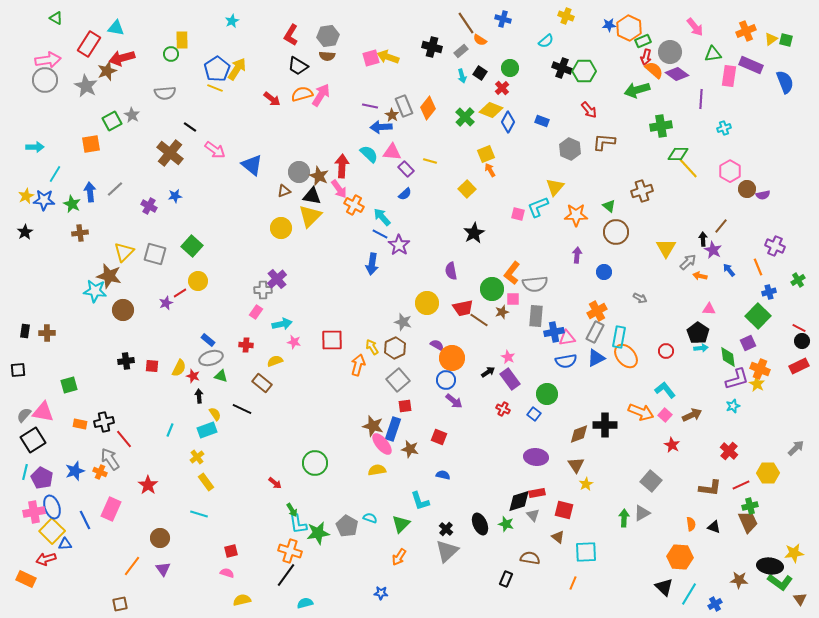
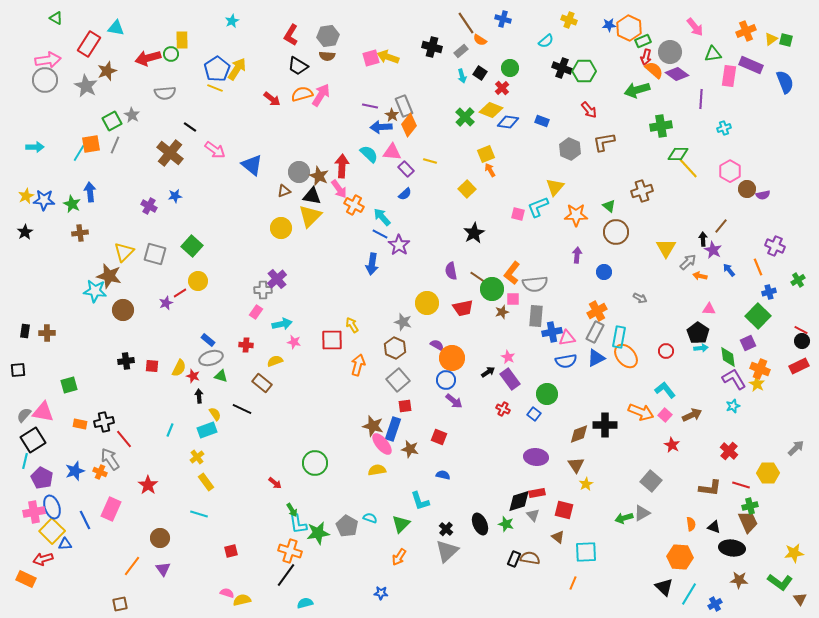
yellow cross at (566, 16): moved 3 px right, 4 px down
red arrow at (122, 58): moved 26 px right
orange diamond at (428, 108): moved 19 px left, 17 px down
blue diamond at (508, 122): rotated 70 degrees clockwise
brown L-shape at (604, 142): rotated 15 degrees counterclockwise
cyan line at (55, 174): moved 24 px right, 21 px up
gray line at (115, 189): moved 44 px up; rotated 24 degrees counterclockwise
brown line at (479, 320): moved 42 px up
red line at (799, 328): moved 2 px right, 2 px down
blue cross at (554, 332): moved 2 px left
yellow arrow at (372, 347): moved 20 px left, 22 px up
brown hexagon at (395, 348): rotated 10 degrees counterclockwise
purple L-shape at (737, 379): moved 3 px left; rotated 105 degrees counterclockwise
cyan line at (25, 472): moved 11 px up
red line at (741, 485): rotated 42 degrees clockwise
green arrow at (624, 518): rotated 108 degrees counterclockwise
red arrow at (46, 559): moved 3 px left
black ellipse at (770, 566): moved 38 px left, 18 px up
pink semicircle at (227, 573): moved 20 px down
black rectangle at (506, 579): moved 8 px right, 20 px up
